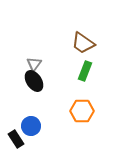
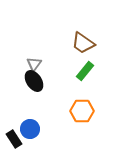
green rectangle: rotated 18 degrees clockwise
blue circle: moved 1 px left, 3 px down
black rectangle: moved 2 px left
